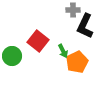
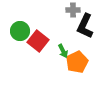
green circle: moved 8 px right, 25 px up
